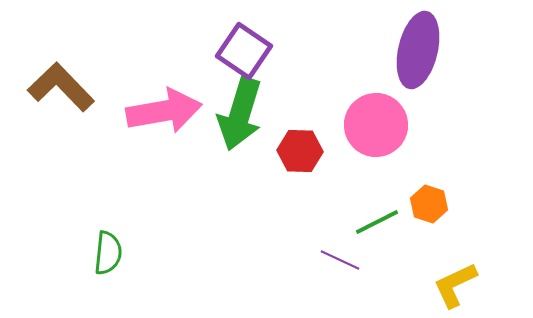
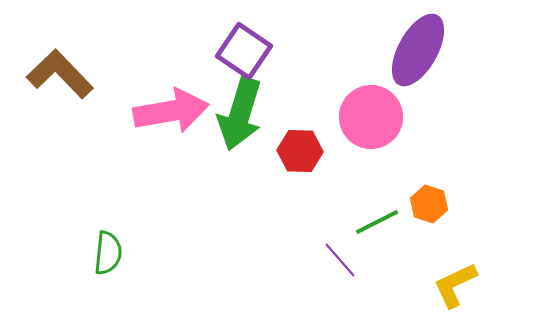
purple ellipse: rotated 16 degrees clockwise
brown L-shape: moved 1 px left, 13 px up
pink arrow: moved 7 px right
pink circle: moved 5 px left, 8 px up
purple line: rotated 24 degrees clockwise
